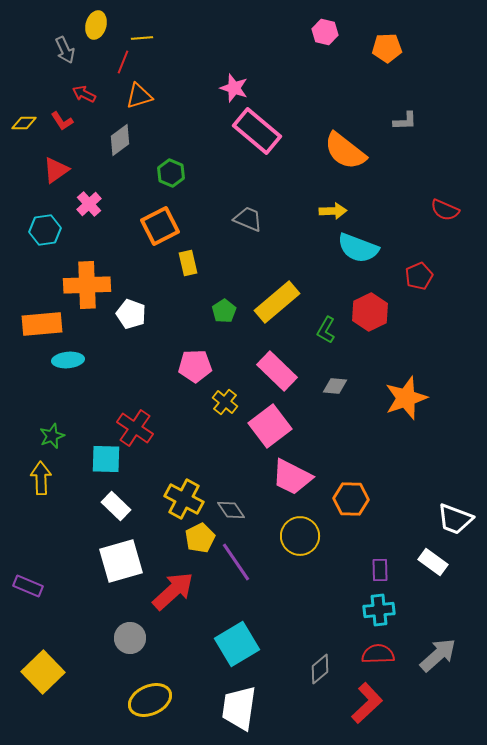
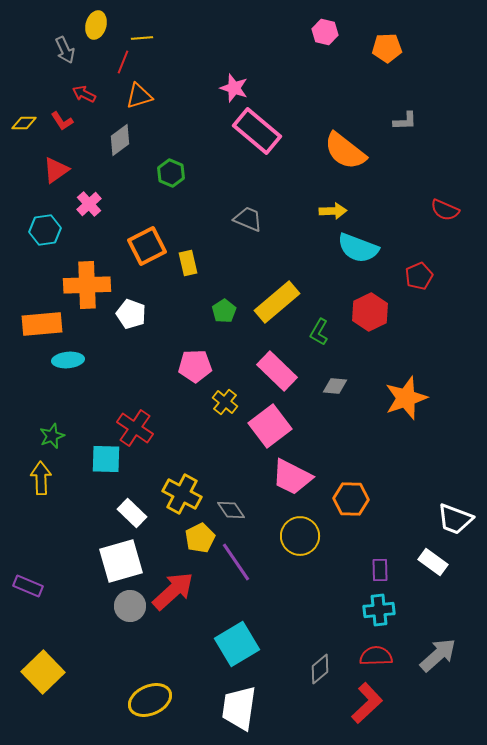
orange square at (160, 226): moved 13 px left, 20 px down
green L-shape at (326, 330): moved 7 px left, 2 px down
yellow cross at (184, 499): moved 2 px left, 5 px up
white rectangle at (116, 506): moved 16 px right, 7 px down
gray circle at (130, 638): moved 32 px up
red semicircle at (378, 654): moved 2 px left, 2 px down
